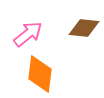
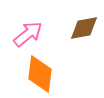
brown diamond: rotated 16 degrees counterclockwise
